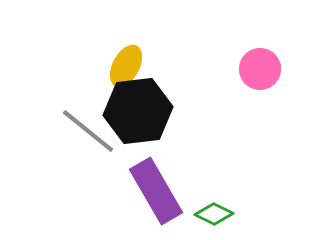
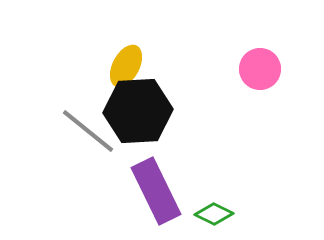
black hexagon: rotated 4 degrees clockwise
purple rectangle: rotated 4 degrees clockwise
